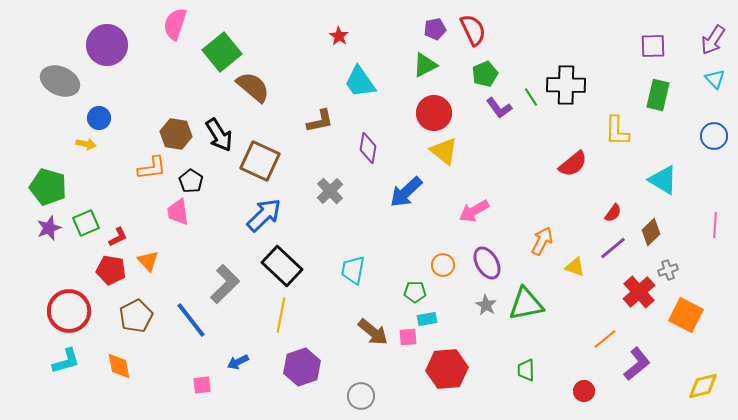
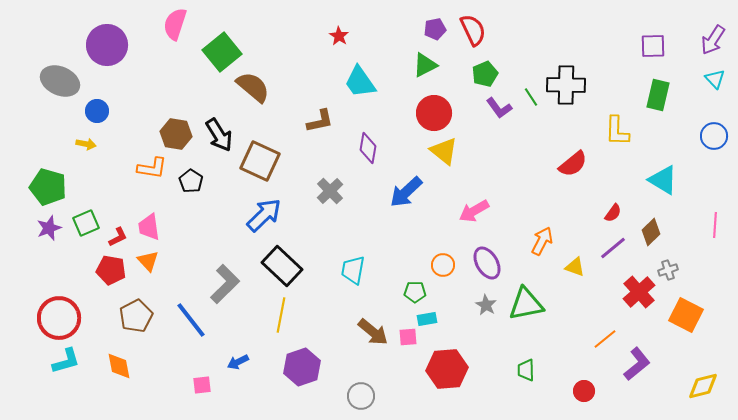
blue circle at (99, 118): moved 2 px left, 7 px up
orange L-shape at (152, 168): rotated 16 degrees clockwise
pink trapezoid at (178, 212): moved 29 px left, 15 px down
red circle at (69, 311): moved 10 px left, 7 px down
